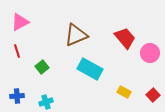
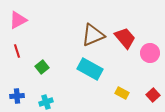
pink triangle: moved 2 px left, 2 px up
brown triangle: moved 17 px right
yellow rectangle: moved 2 px left, 1 px down
